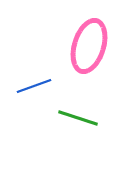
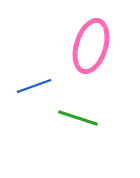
pink ellipse: moved 2 px right
